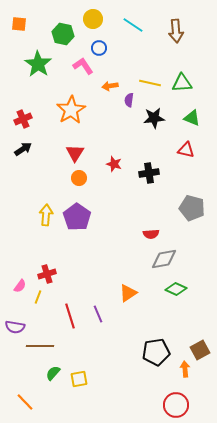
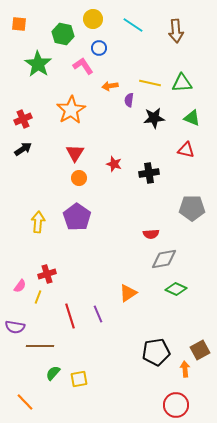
gray pentagon at (192, 208): rotated 15 degrees counterclockwise
yellow arrow at (46, 215): moved 8 px left, 7 px down
